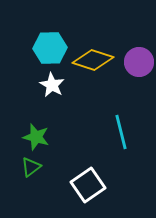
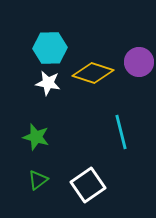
yellow diamond: moved 13 px down
white star: moved 4 px left, 2 px up; rotated 20 degrees counterclockwise
green triangle: moved 7 px right, 13 px down
